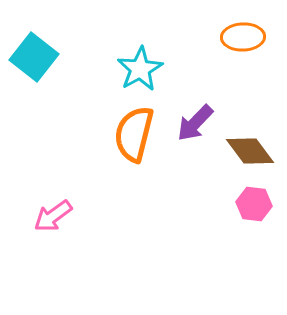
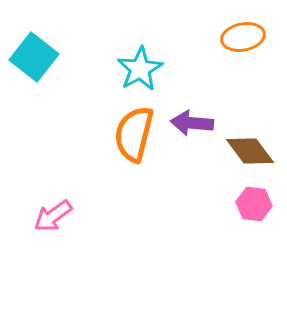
orange ellipse: rotated 9 degrees counterclockwise
purple arrow: moved 3 px left; rotated 51 degrees clockwise
